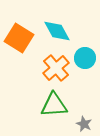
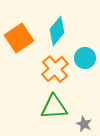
cyan diamond: rotated 68 degrees clockwise
orange square: rotated 24 degrees clockwise
orange cross: moved 1 px left, 1 px down
green triangle: moved 2 px down
